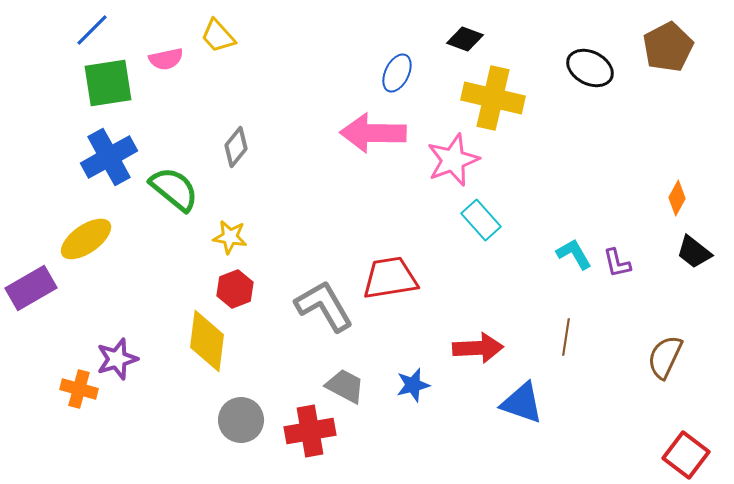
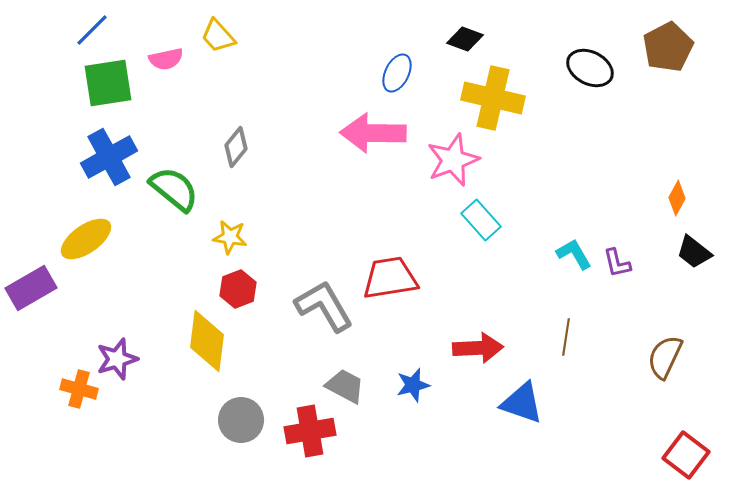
red hexagon: moved 3 px right
